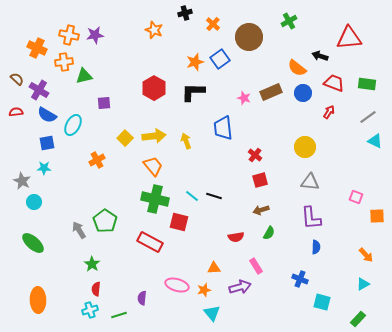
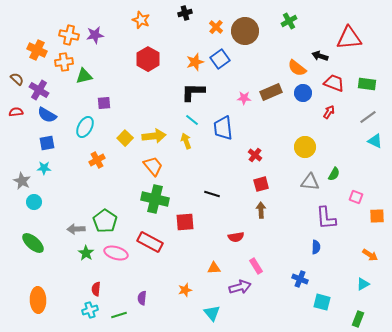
orange cross at (213, 24): moved 3 px right, 3 px down
orange star at (154, 30): moved 13 px left, 10 px up
brown circle at (249, 37): moved 4 px left, 6 px up
orange cross at (37, 48): moved 2 px down
red hexagon at (154, 88): moved 6 px left, 29 px up
pink star at (244, 98): rotated 16 degrees counterclockwise
cyan ellipse at (73, 125): moved 12 px right, 2 px down
red square at (260, 180): moved 1 px right, 4 px down
cyan line at (192, 196): moved 76 px up
black line at (214, 196): moved 2 px left, 2 px up
brown arrow at (261, 210): rotated 105 degrees clockwise
purple L-shape at (311, 218): moved 15 px right
red square at (179, 222): moved 6 px right; rotated 18 degrees counterclockwise
gray arrow at (79, 230): moved 3 px left, 1 px up; rotated 60 degrees counterclockwise
green semicircle at (269, 233): moved 65 px right, 59 px up
orange arrow at (366, 255): moved 4 px right; rotated 14 degrees counterclockwise
green star at (92, 264): moved 6 px left, 11 px up
pink ellipse at (177, 285): moved 61 px left, 32 px up
orange star at (204, 290): moved 19 px left
green rectangle at (358, 319): rotated 21 degrees counterclockwise
